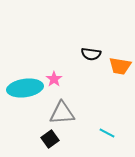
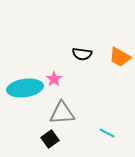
black semicircle: moved 9 px left
orange trapezoid: moved 9 px up; rotated 20 degrees clockwise
